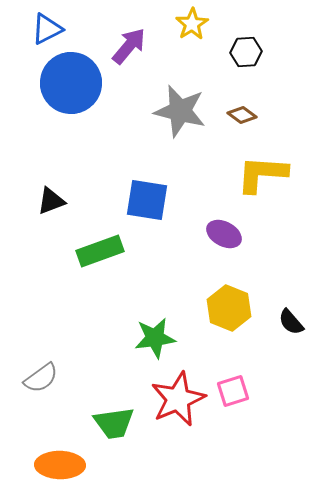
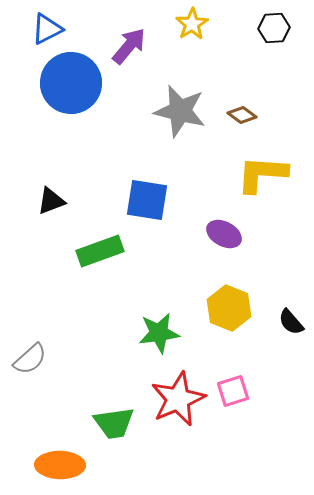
black hexagon: moved 28 px right, 24 px up
green star: moved 4 px right, 5 px up
gray semicircle: moved 11 px left, 19 px up; rotated 6 degrees counterclockwise
